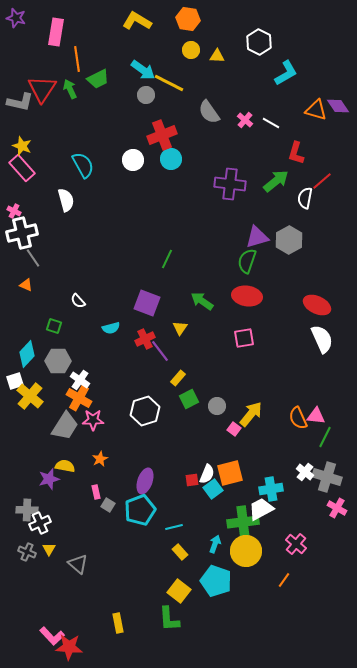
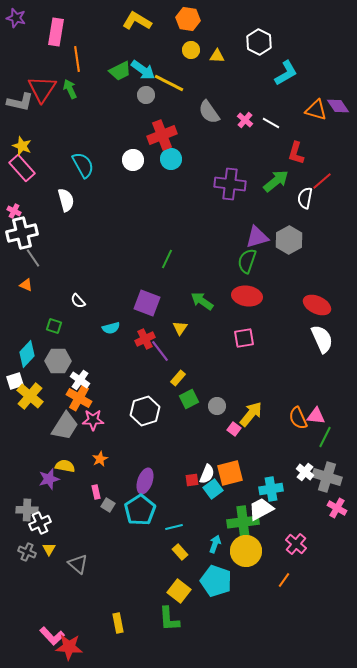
green trapezoid at (98, 79): moved 22 px right, 8 px up
cyan pentagon at (140, 510): rotated 12 degrees counterclockwise
